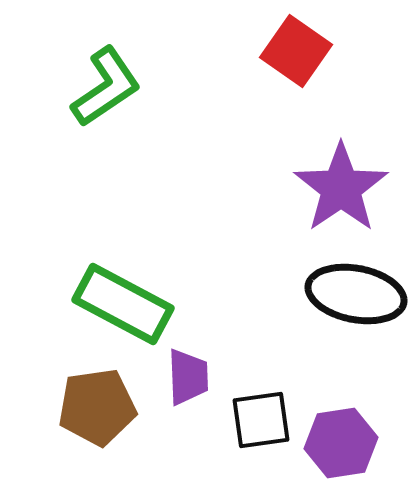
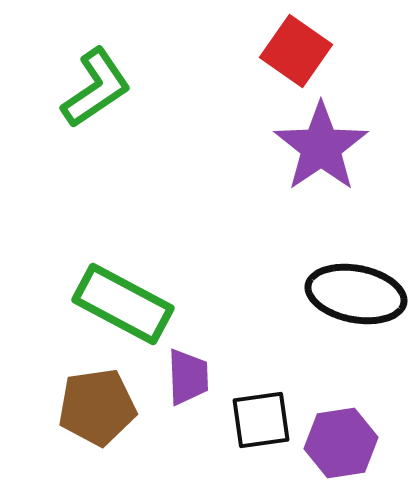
green L-shape: moved 10 px left, 1 px down
purple star: moved 20 px left, 41 px up
